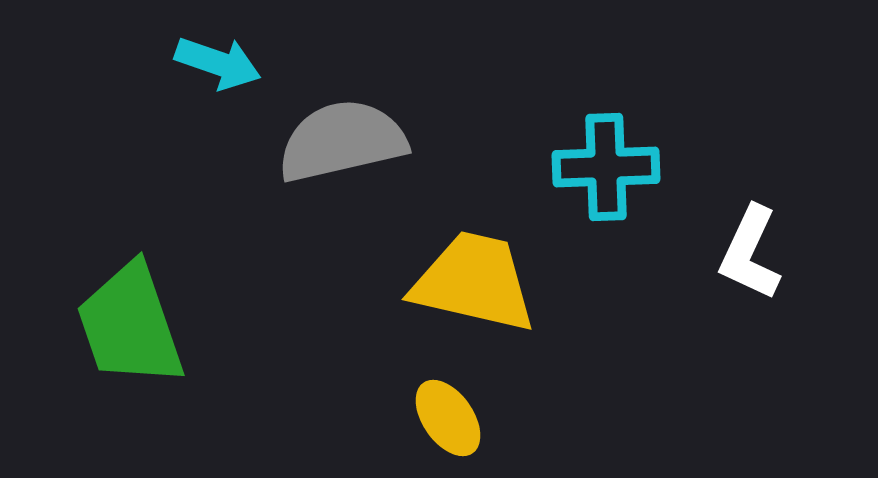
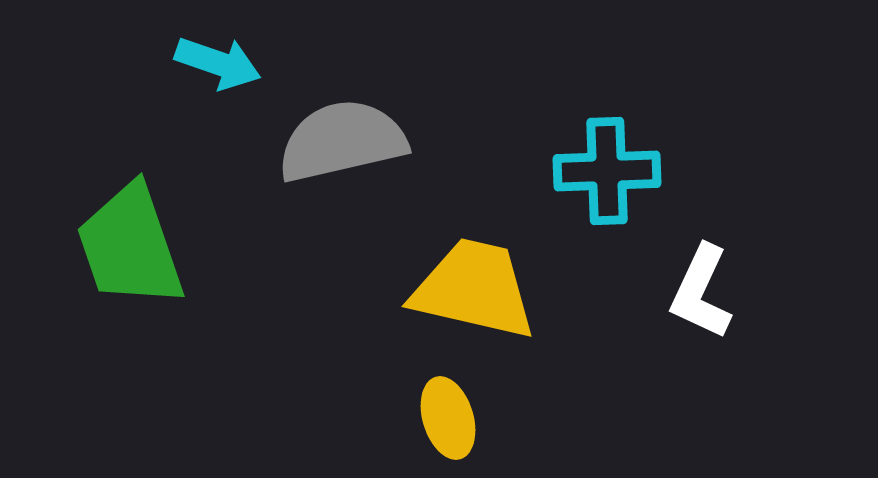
cyan cross: moved 1 px right, 4 px down
white L-shape: moved 49 px left, 39 px down
yellow trapezoid: moved 7 px down
green trapezoid: moved 79 px up
yellow ellipse: rotated 18 degrees clockwise
